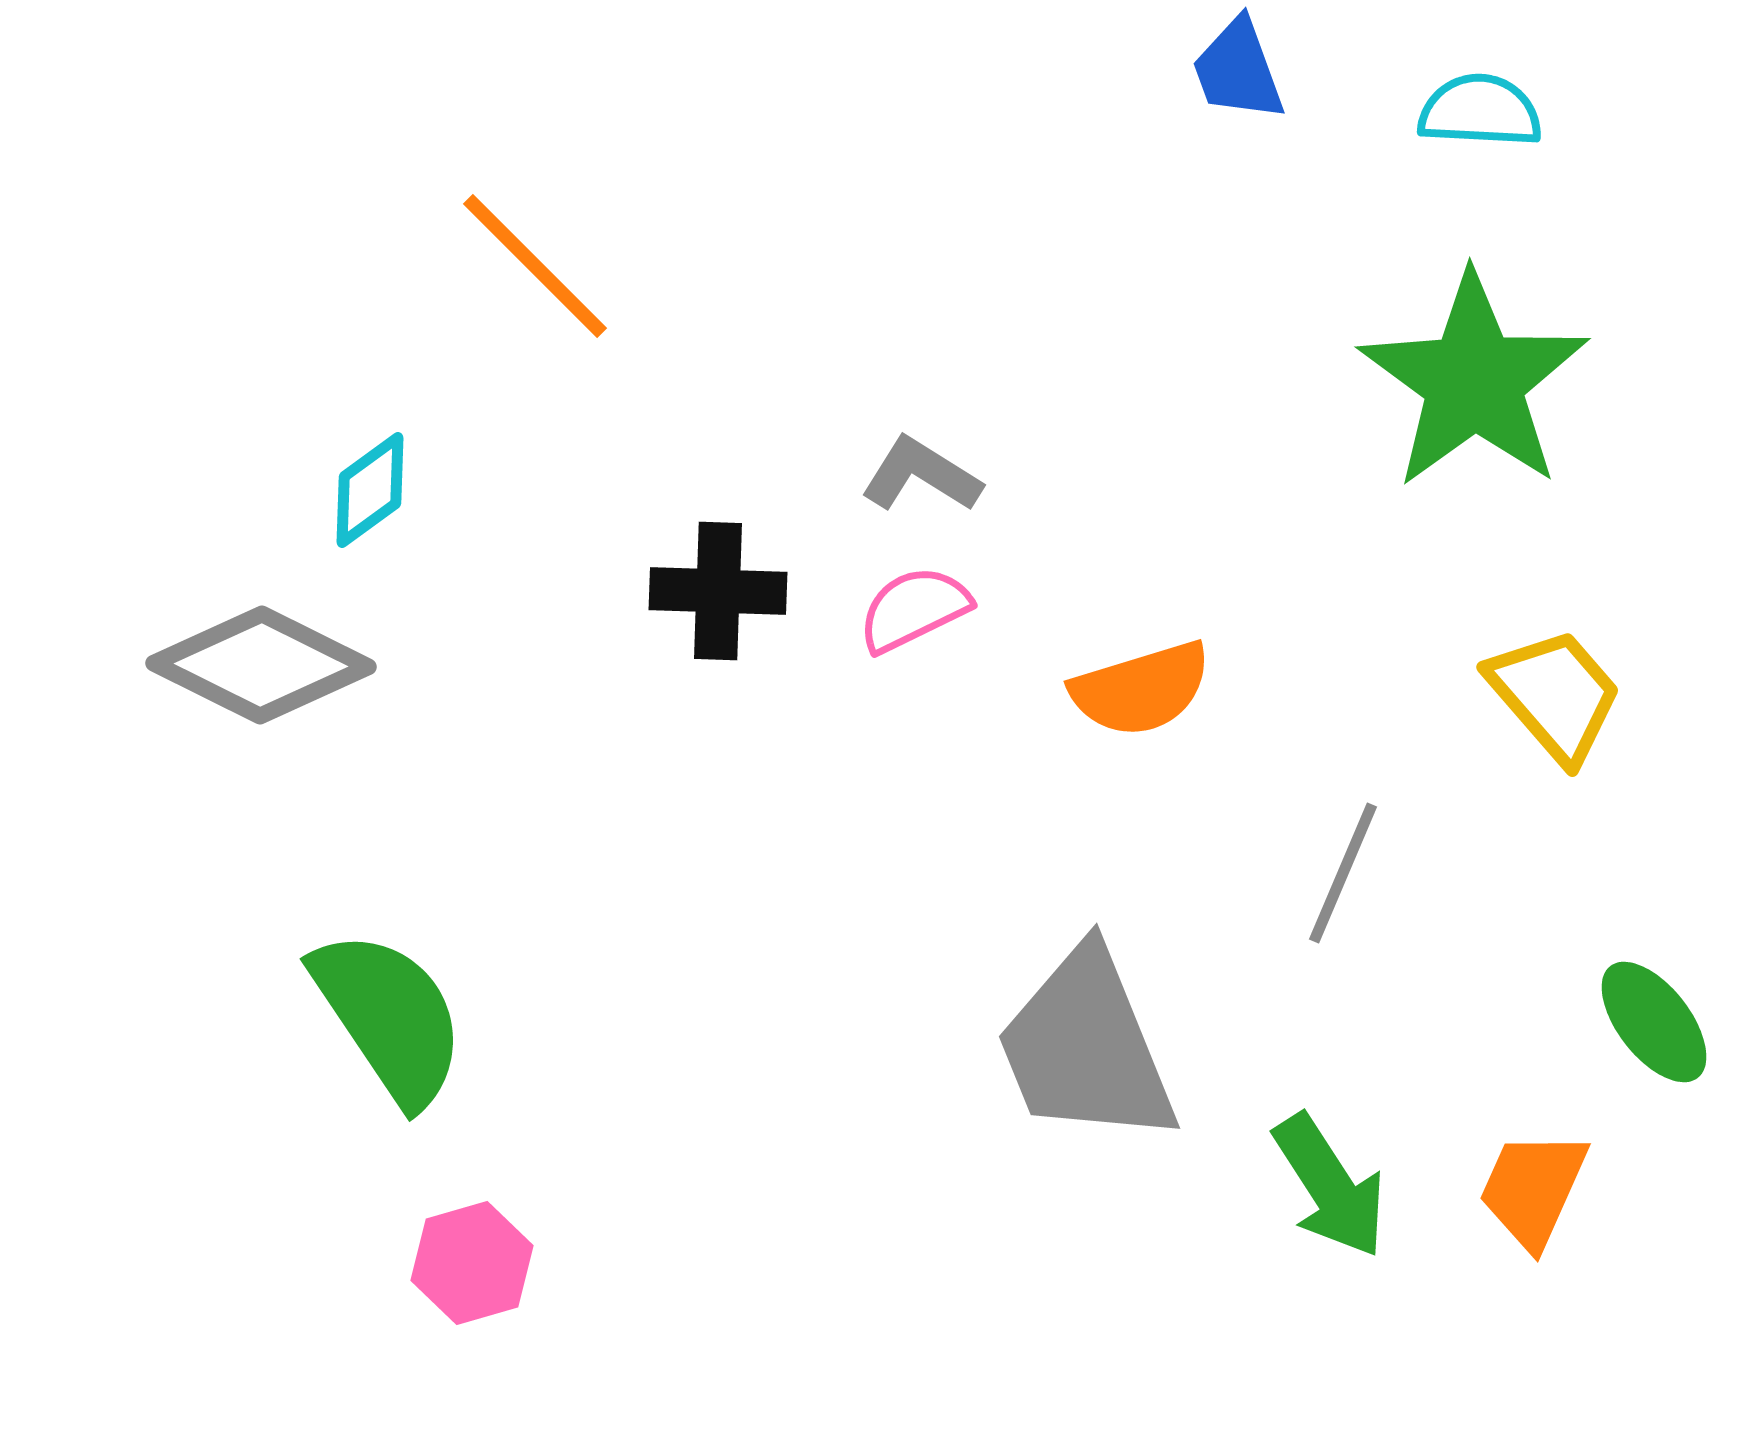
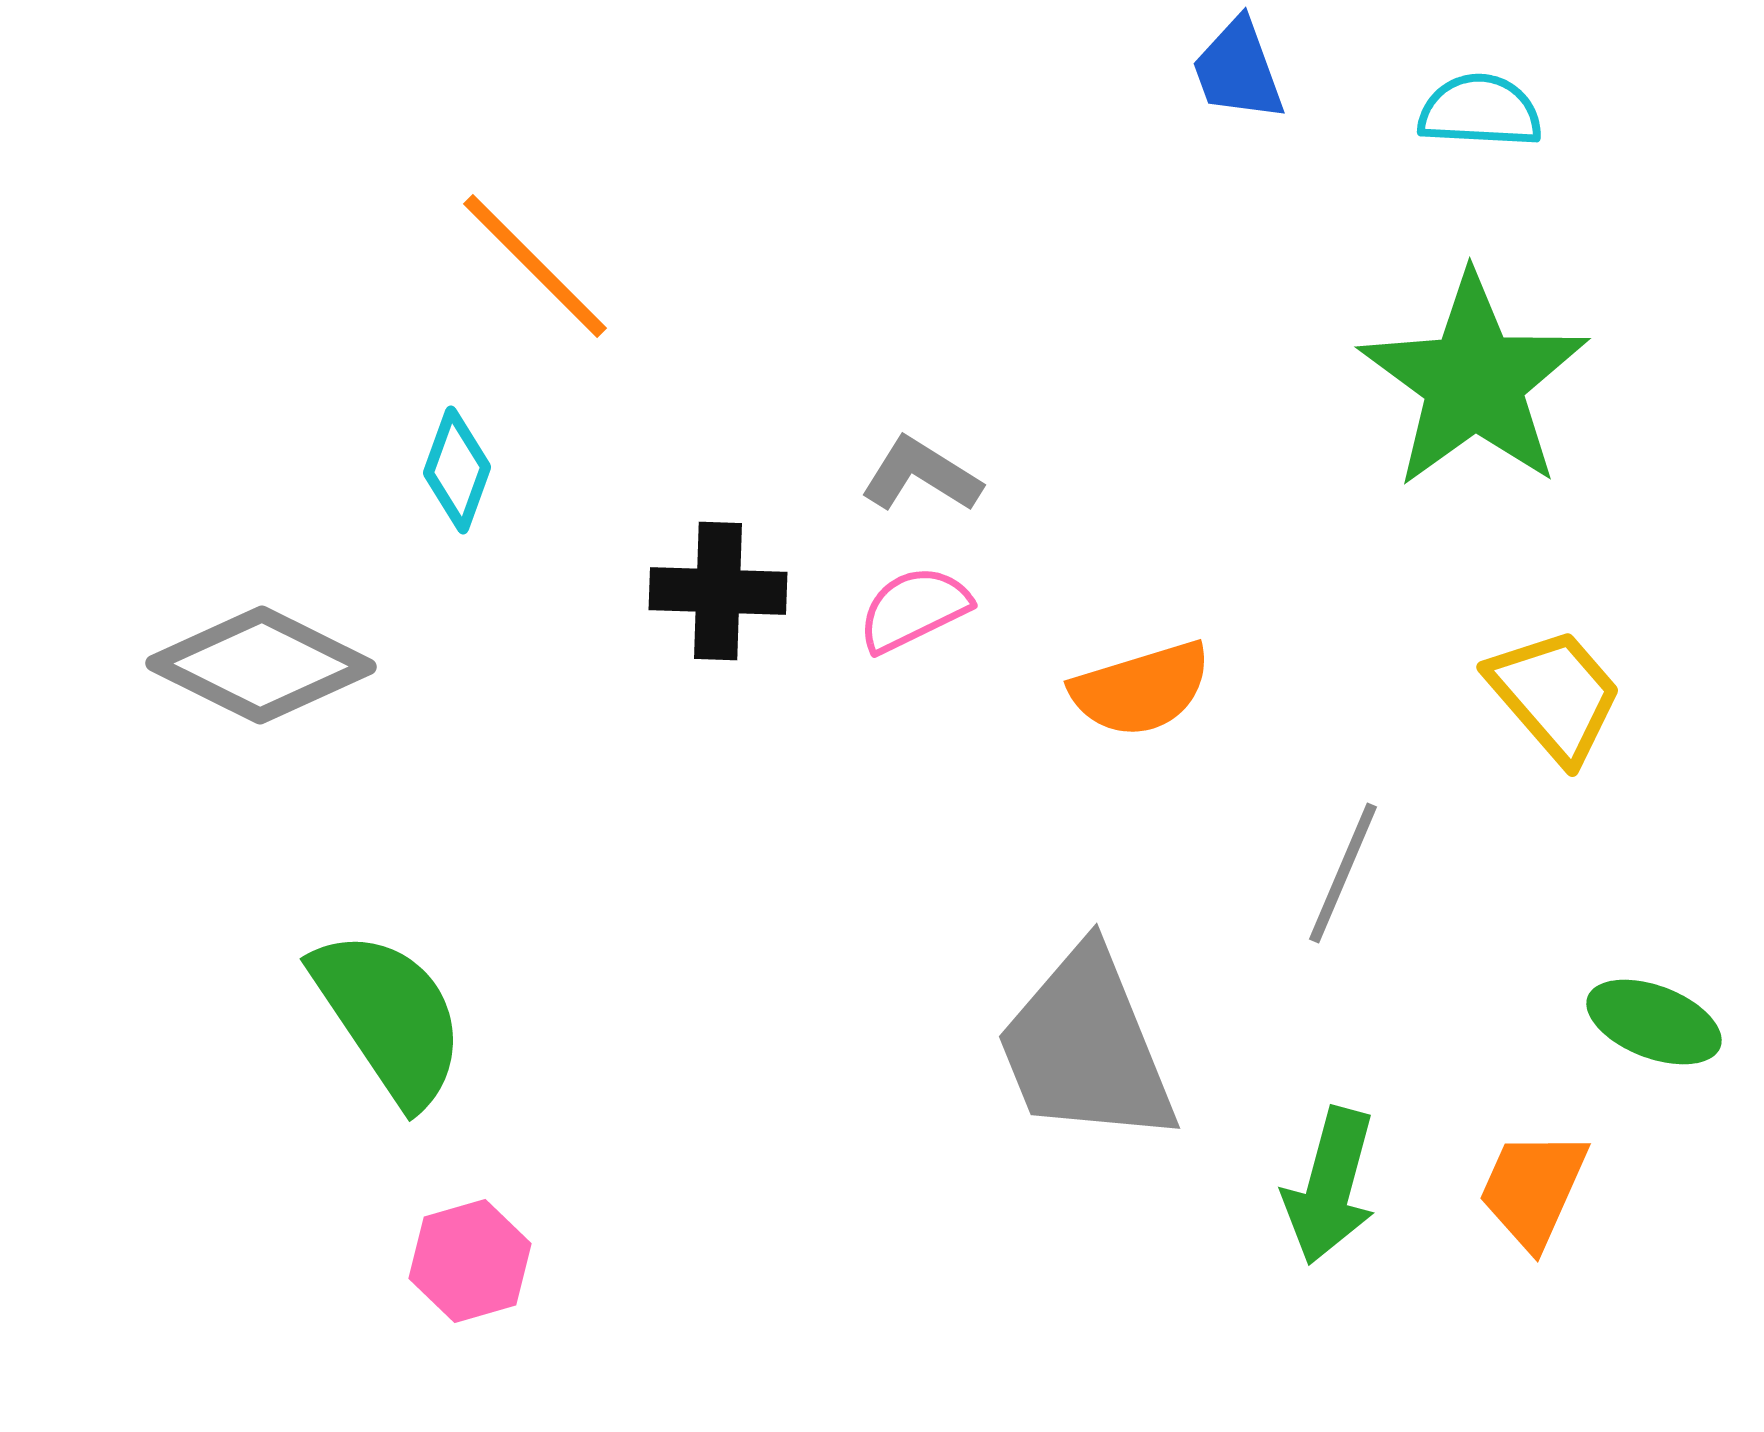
cyan diamond: moved 87 px right, 20 px up; rotated 34 degrees counterclockwise
green ellipse: rotated 31 degrees counterclockwise
green arrow: rotated 48 degrees clockwise
pink hexagon: moved 2 px left, 2 px up
